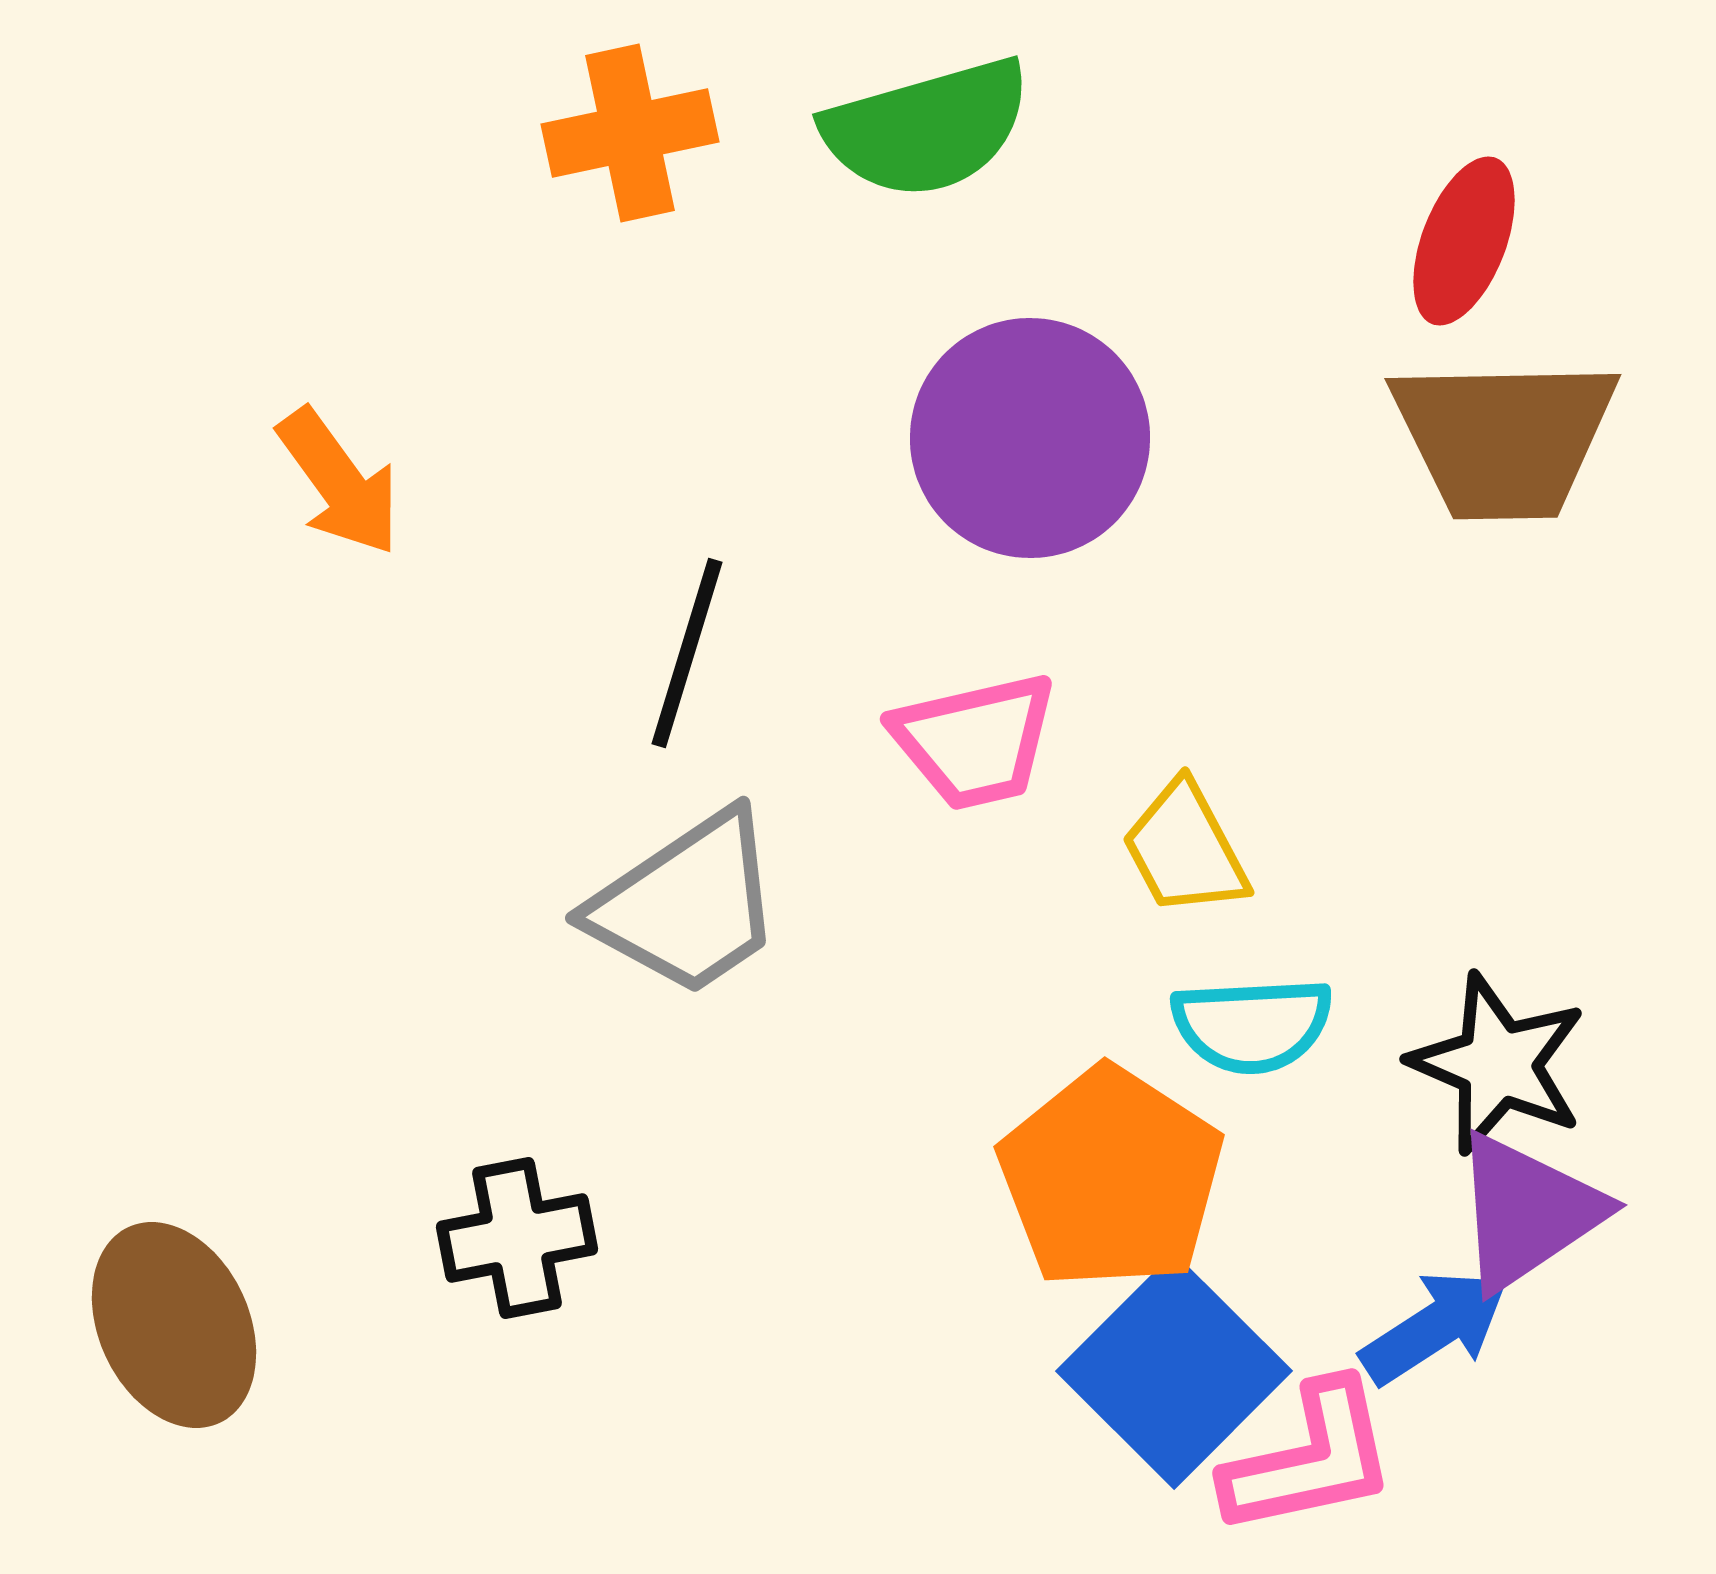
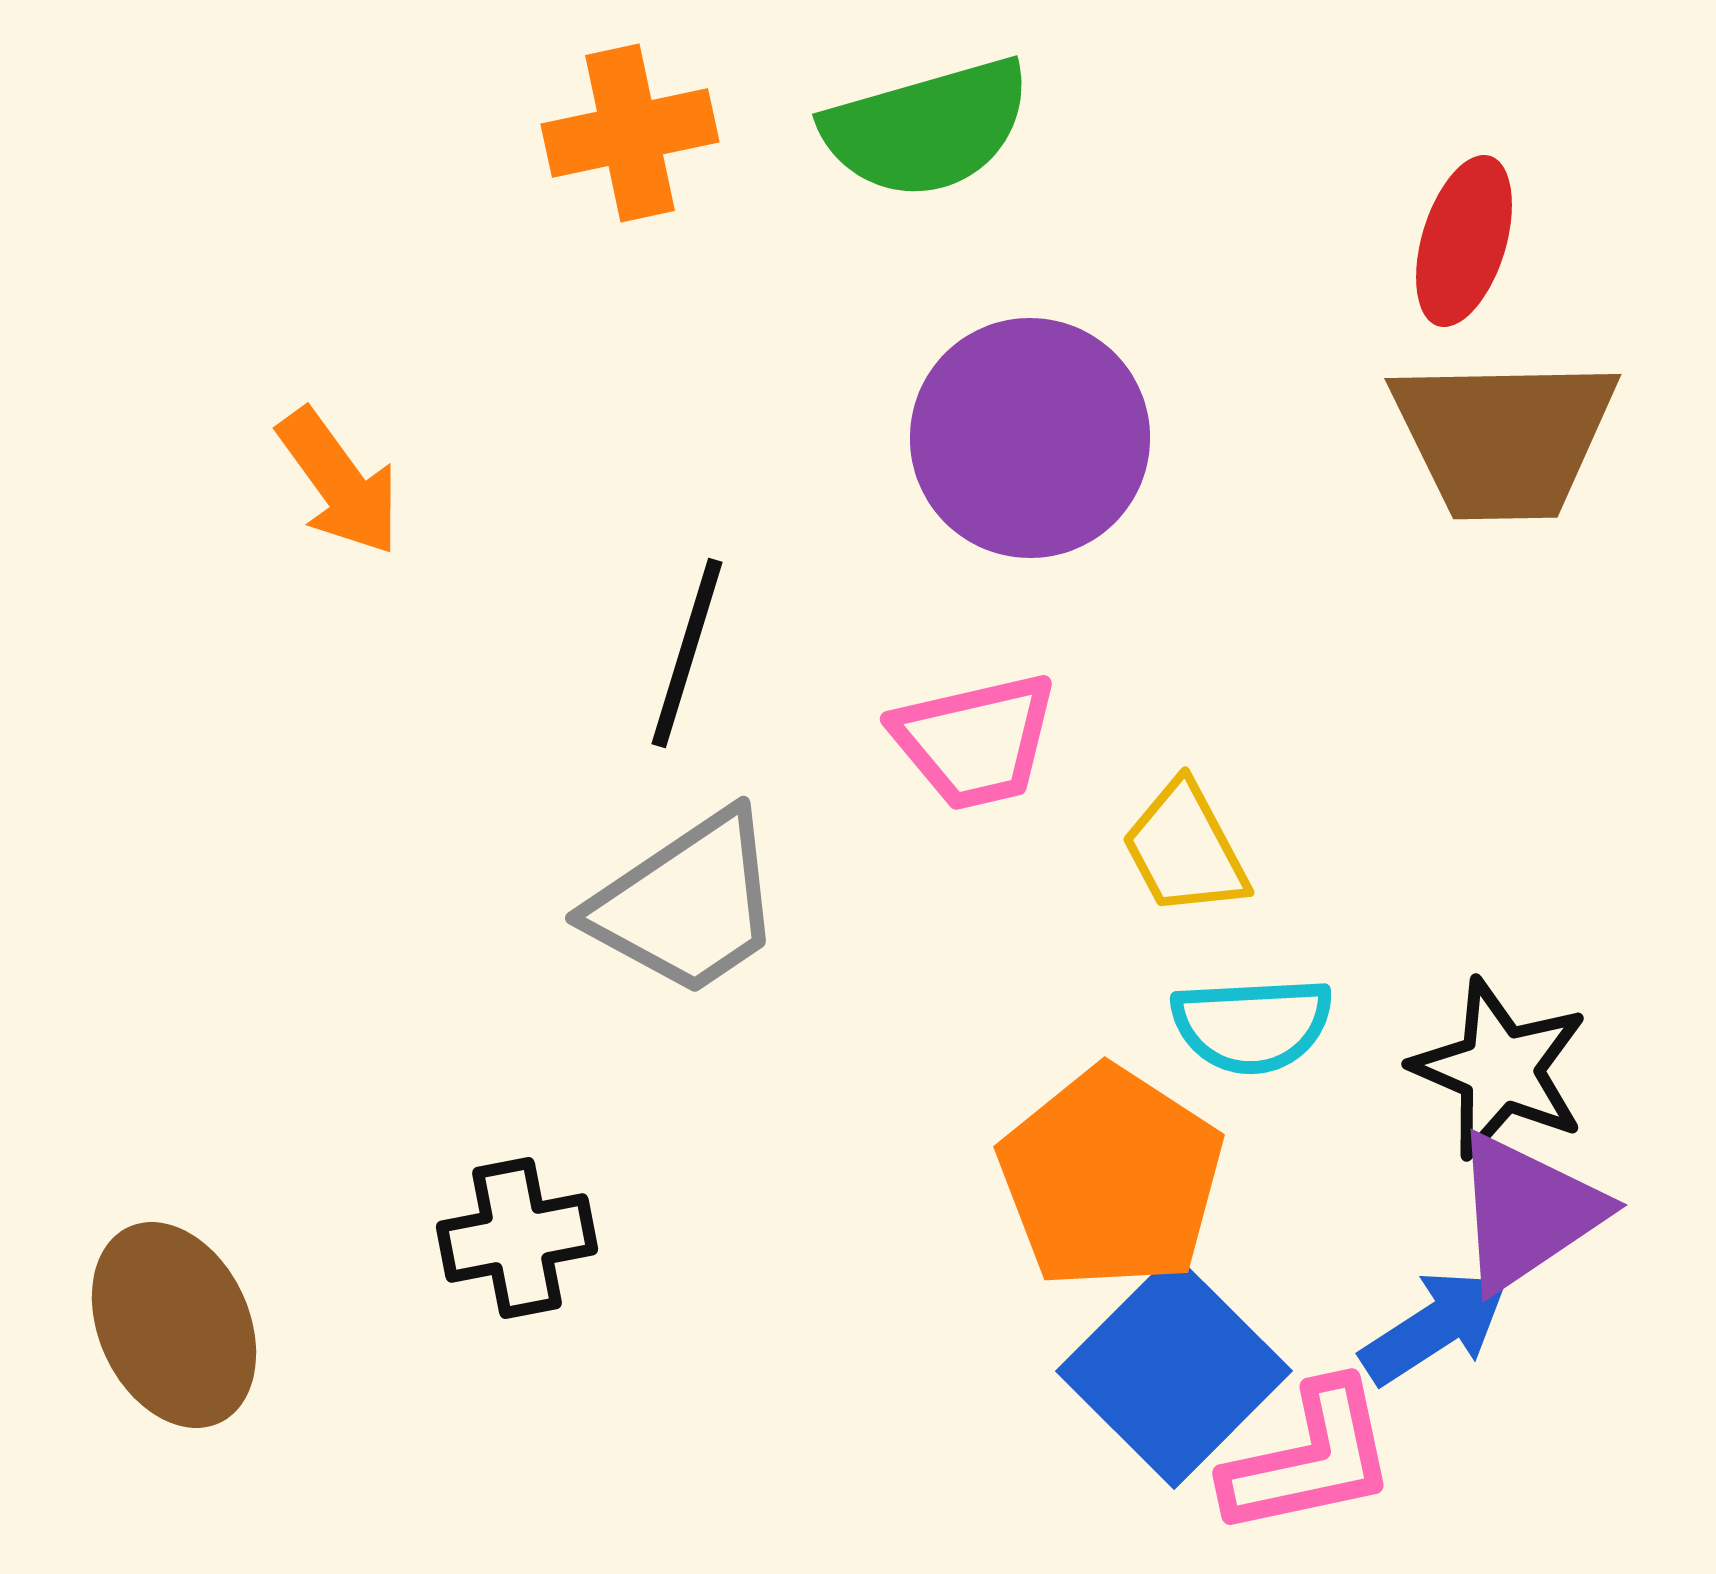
red ellipse: rotated 4 degrees counterclockwise
black star: moved 2 px right, 5 px down
